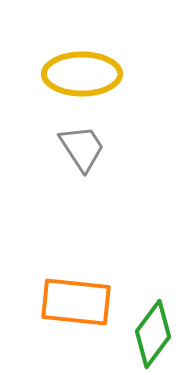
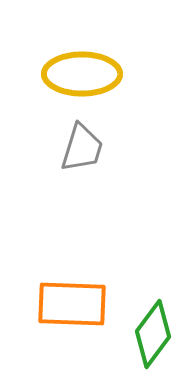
gray trapezoid: rotated 50 degrees clockwise
orange rectangle: moved 4 px left, 2 px down; rotated 4 degrees counterclockwise
